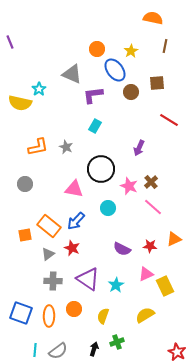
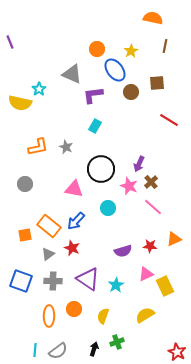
purple arrow at (139, 148): moved 16 px down
purple semicircle at (122, 249): moved 1 px right, 2 px down; rotated 42 degrees counterclockwise
blue square at (21, 313): moved 32 px up
